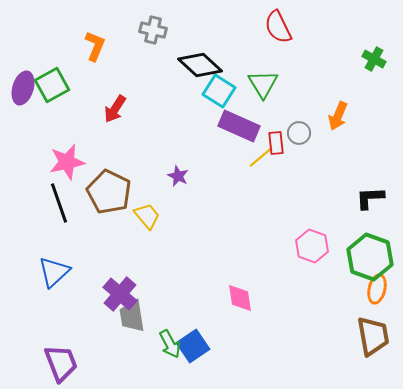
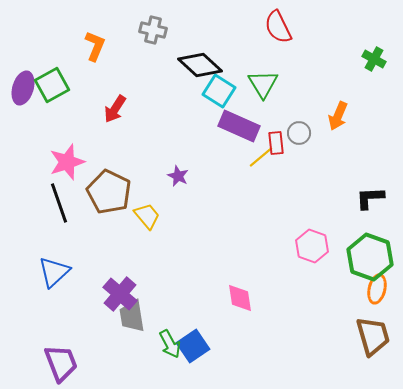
pink star: rotated 6 degrees counterclockwise
brown trapezoid: rotated 6 degrees counterclockwise
